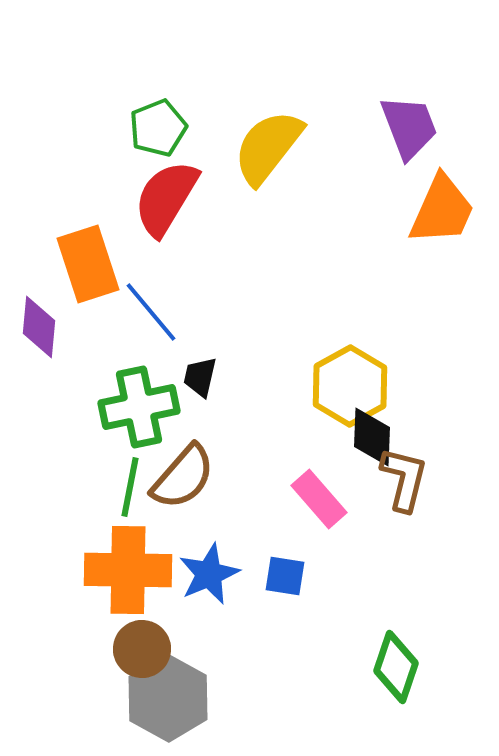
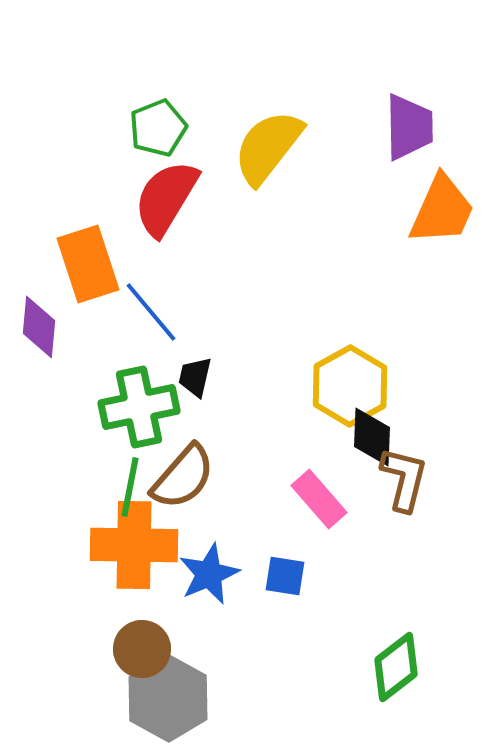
purple trapezoid: rotated 20 degrees clockwise
black trapezoid: moved 5 px left
orange cross: moved 6 px right, 25 px up
green diamond: rotated 34 degrees clockwise
